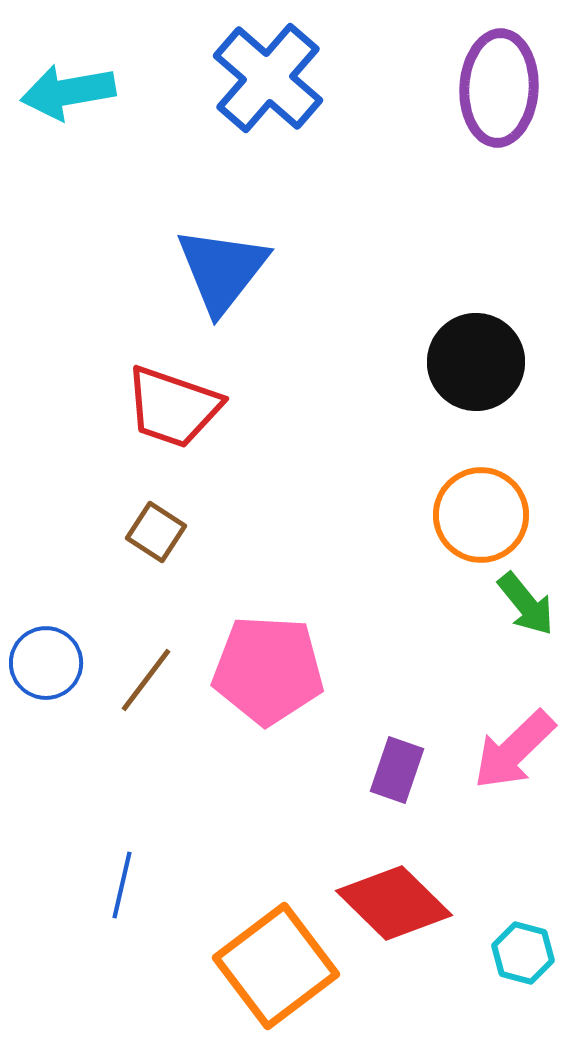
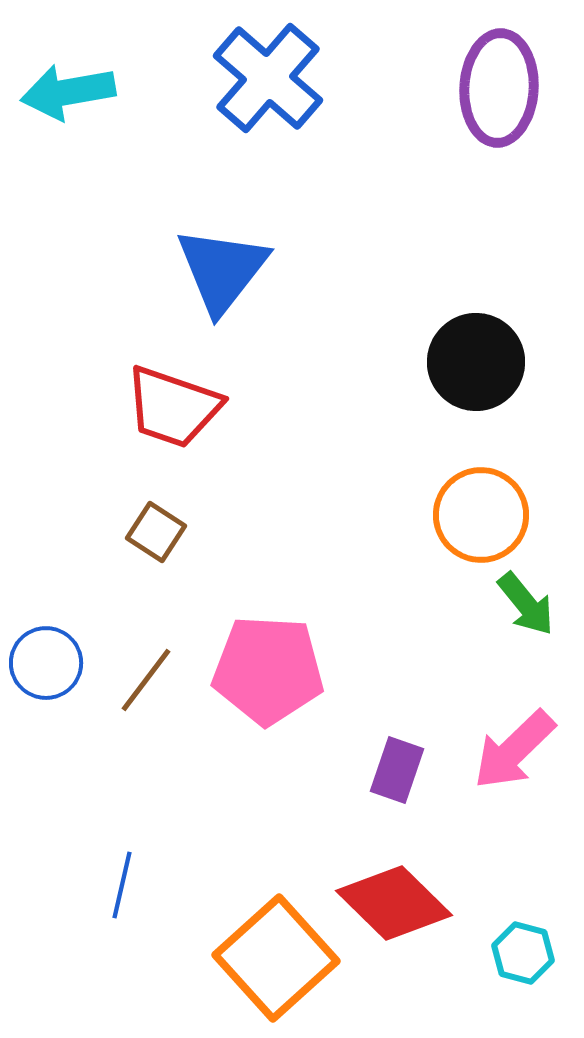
orange square: moved 8 px up; rotated 5 degrees counterclockwise
